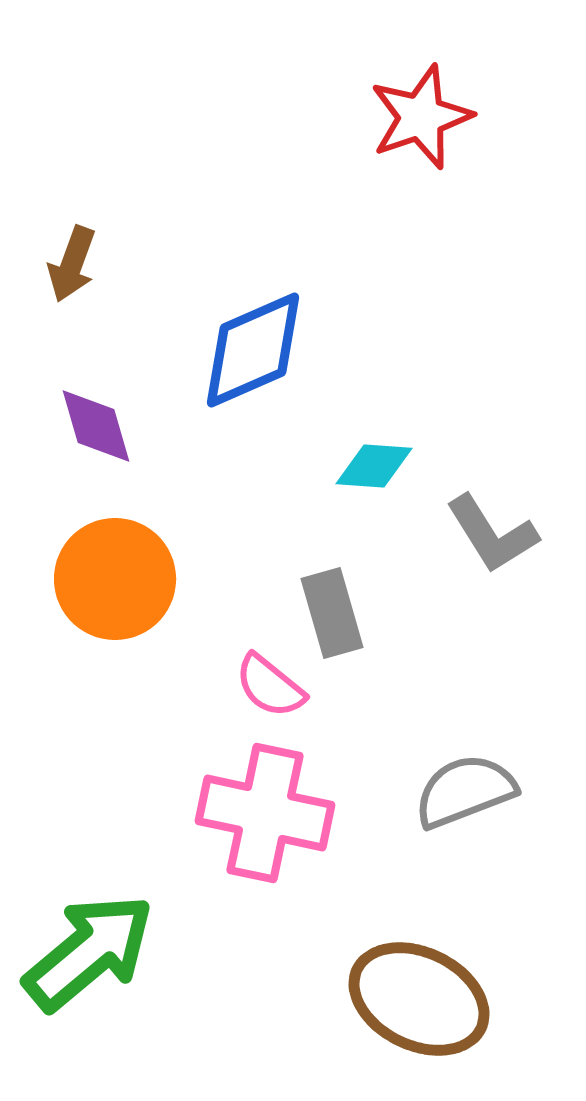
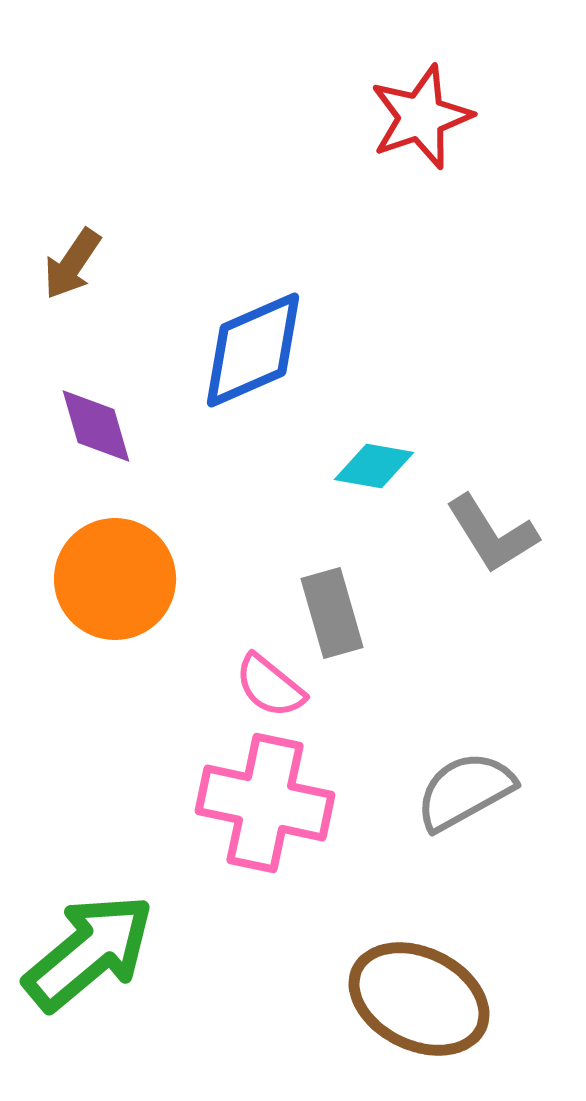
brown arrow: rotated 14 degrees clockwise
cyan diamond: rotated 6 degrees clockwise
gray semicircle: rotated 8 degrees counterclockwise
pink cross: moved 10 px up
